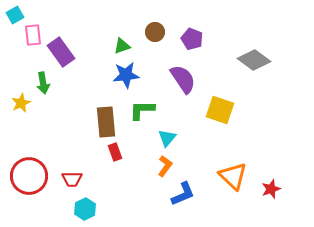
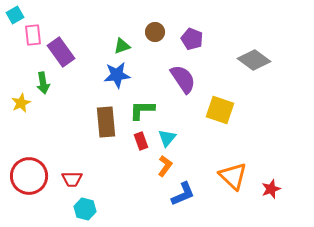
blue star: moved 9 px left
red rectangle: moved 26 px right, 11 px up
cyan hexagon: rotated 20 degrees counterclockwise
